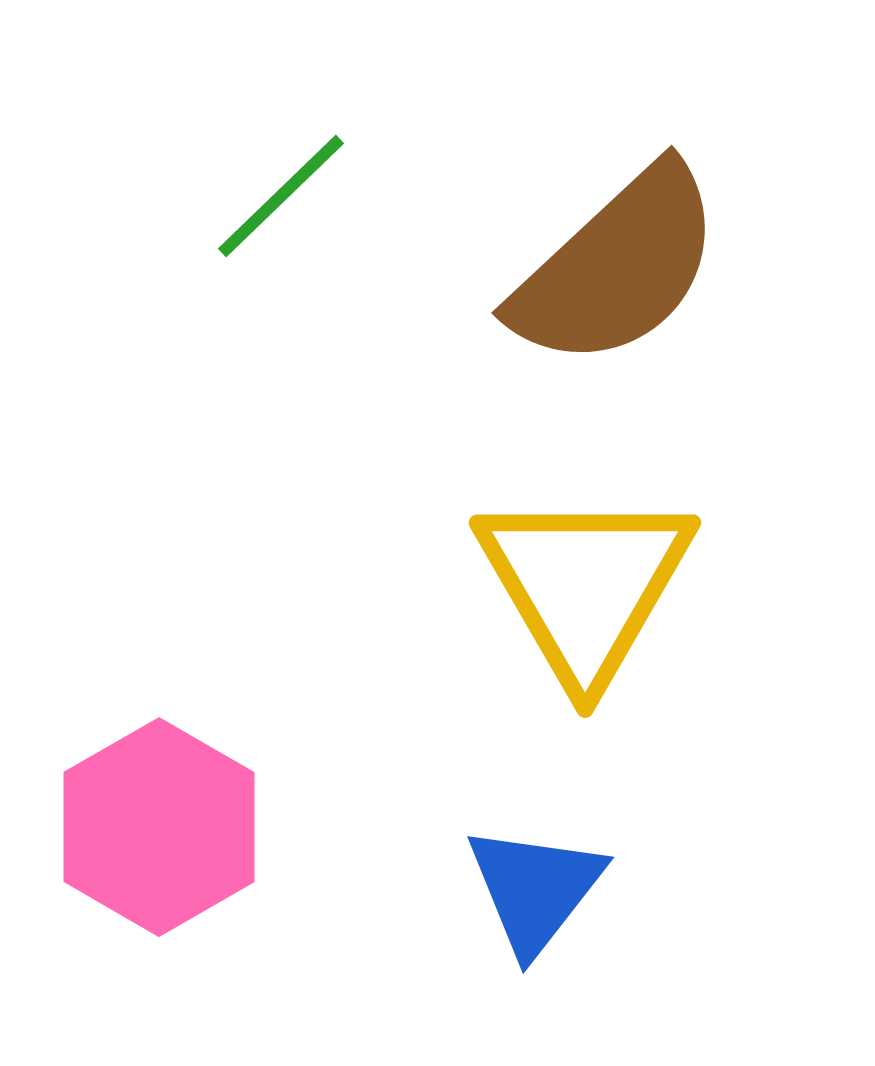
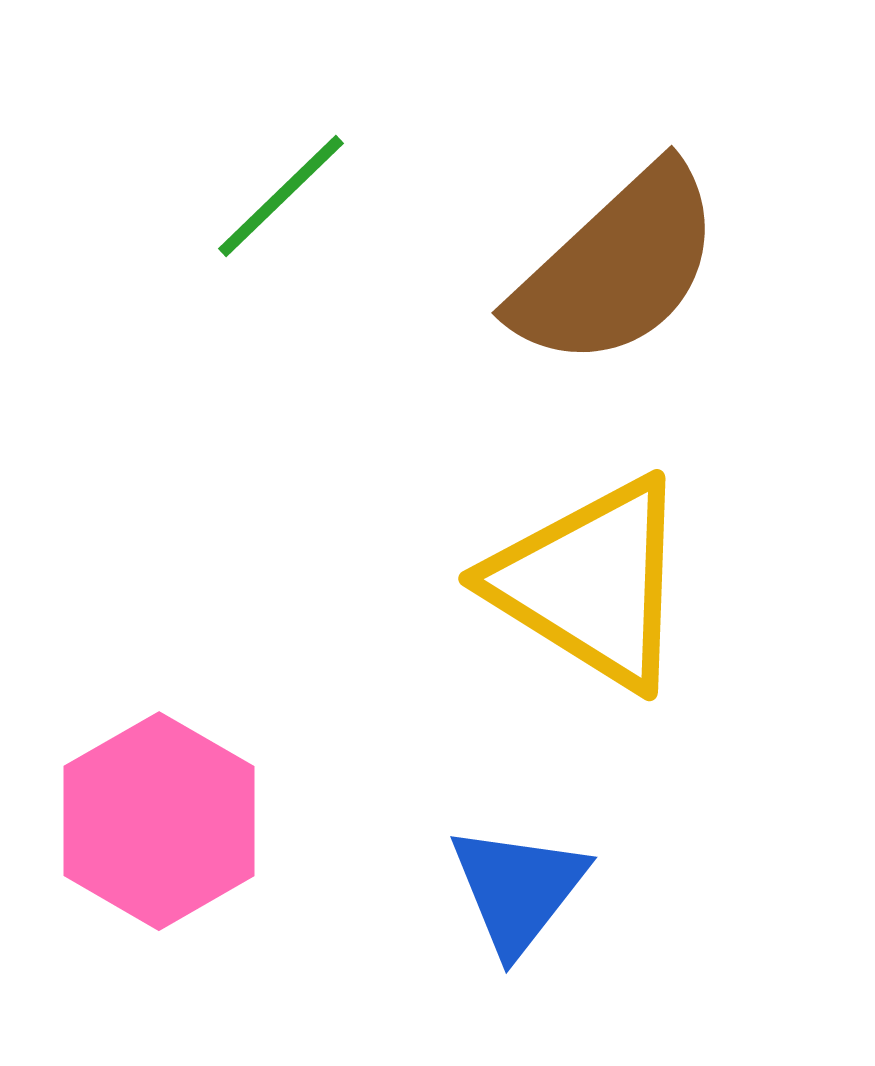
yellow triangle: moved 6 px right, 2 px up; rotated 28 degrees counterclockwise
pink hexagon: moved 6 px up
blue triangle: moved 17 px left
